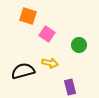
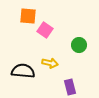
orange square: rotated 12 degrees counterclockwise
pink square: moved 2 px left, 4 px up
black semicircle: rotated 20 degrees clockwise
